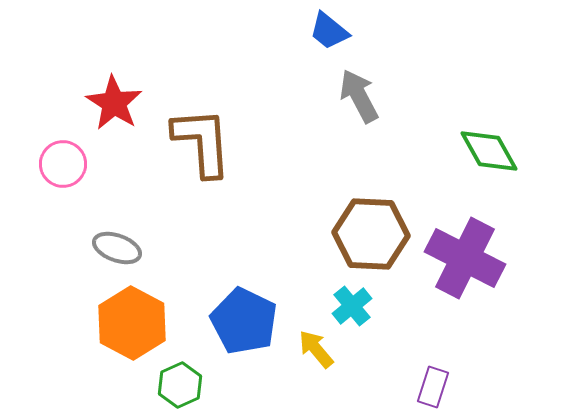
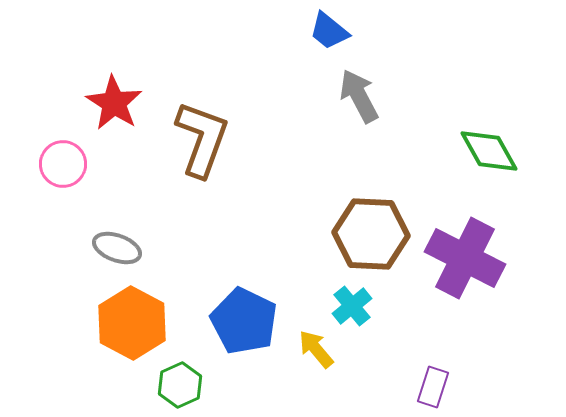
brown L-shape: moved 3 px up; rotated 24 degrees clockwise
